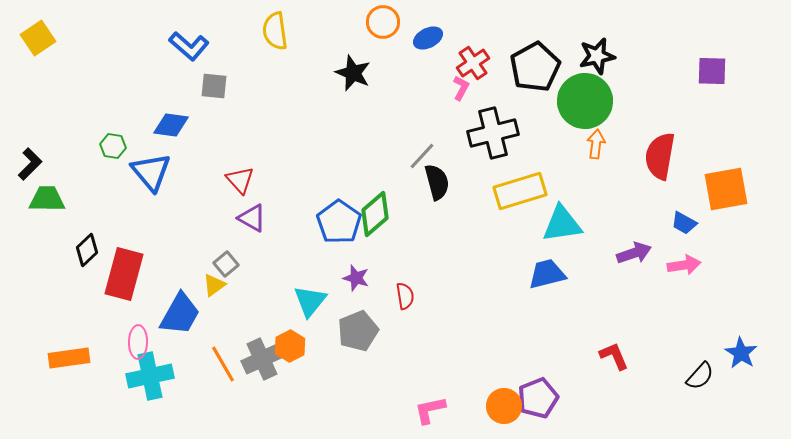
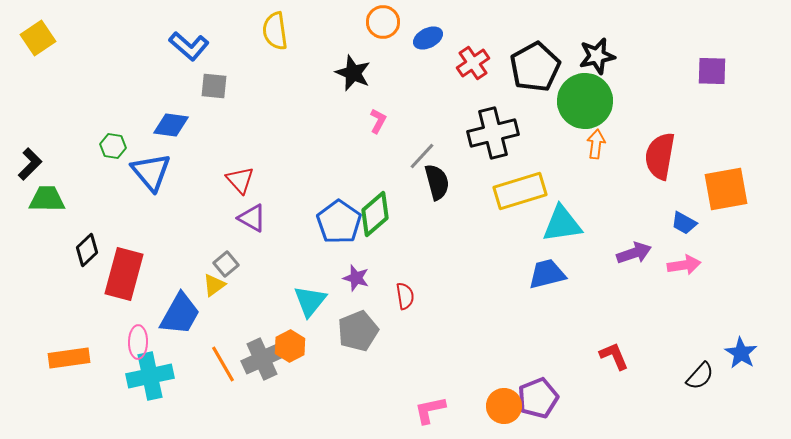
pink L-shape at (461, 88): moved 83 px left, 33 px down
